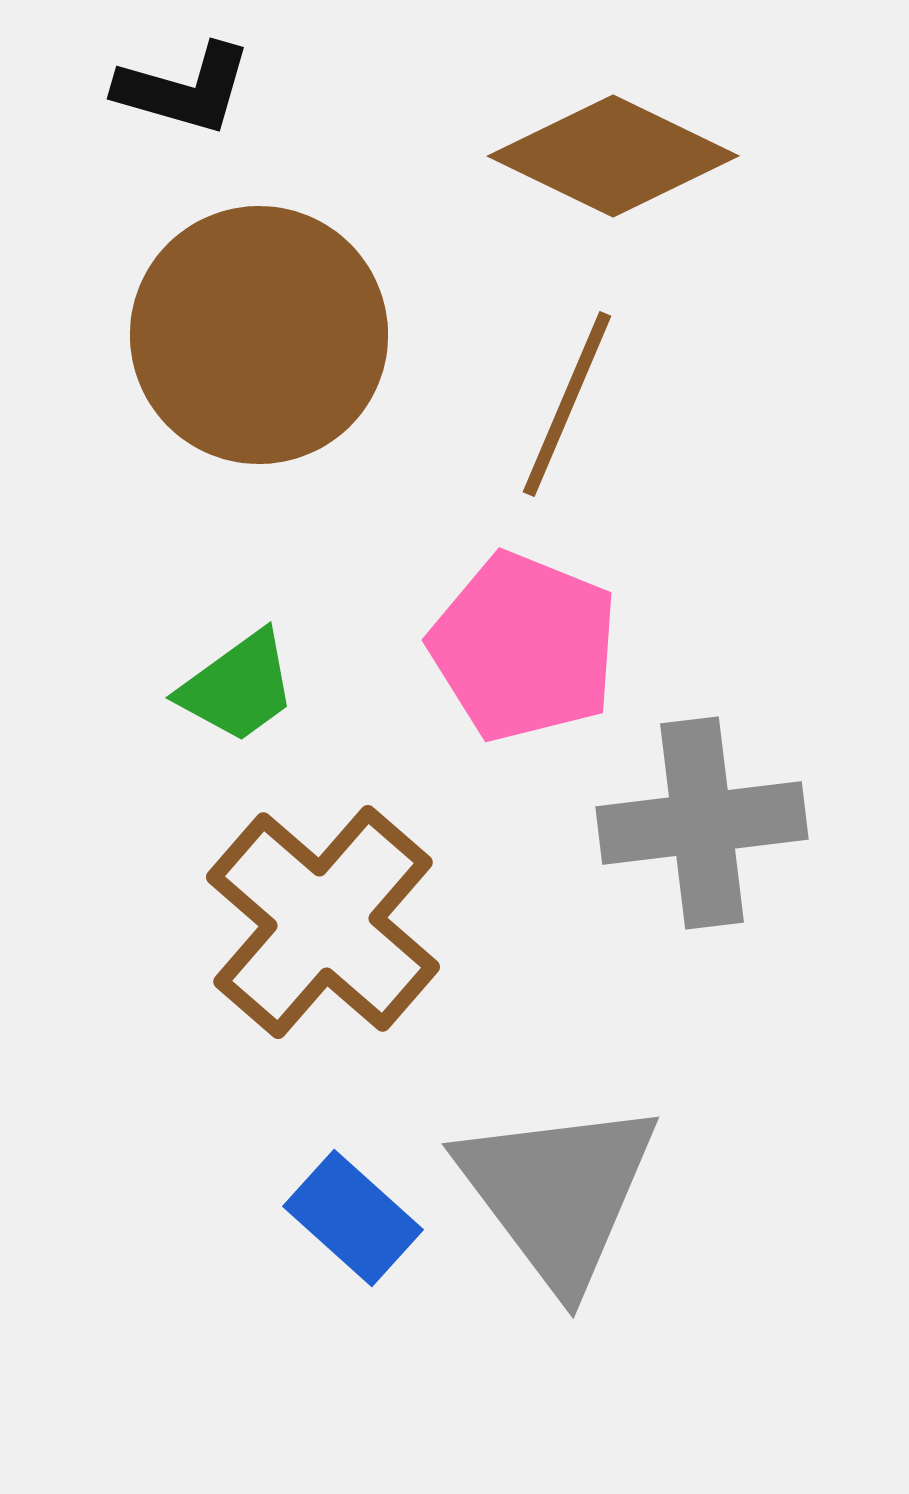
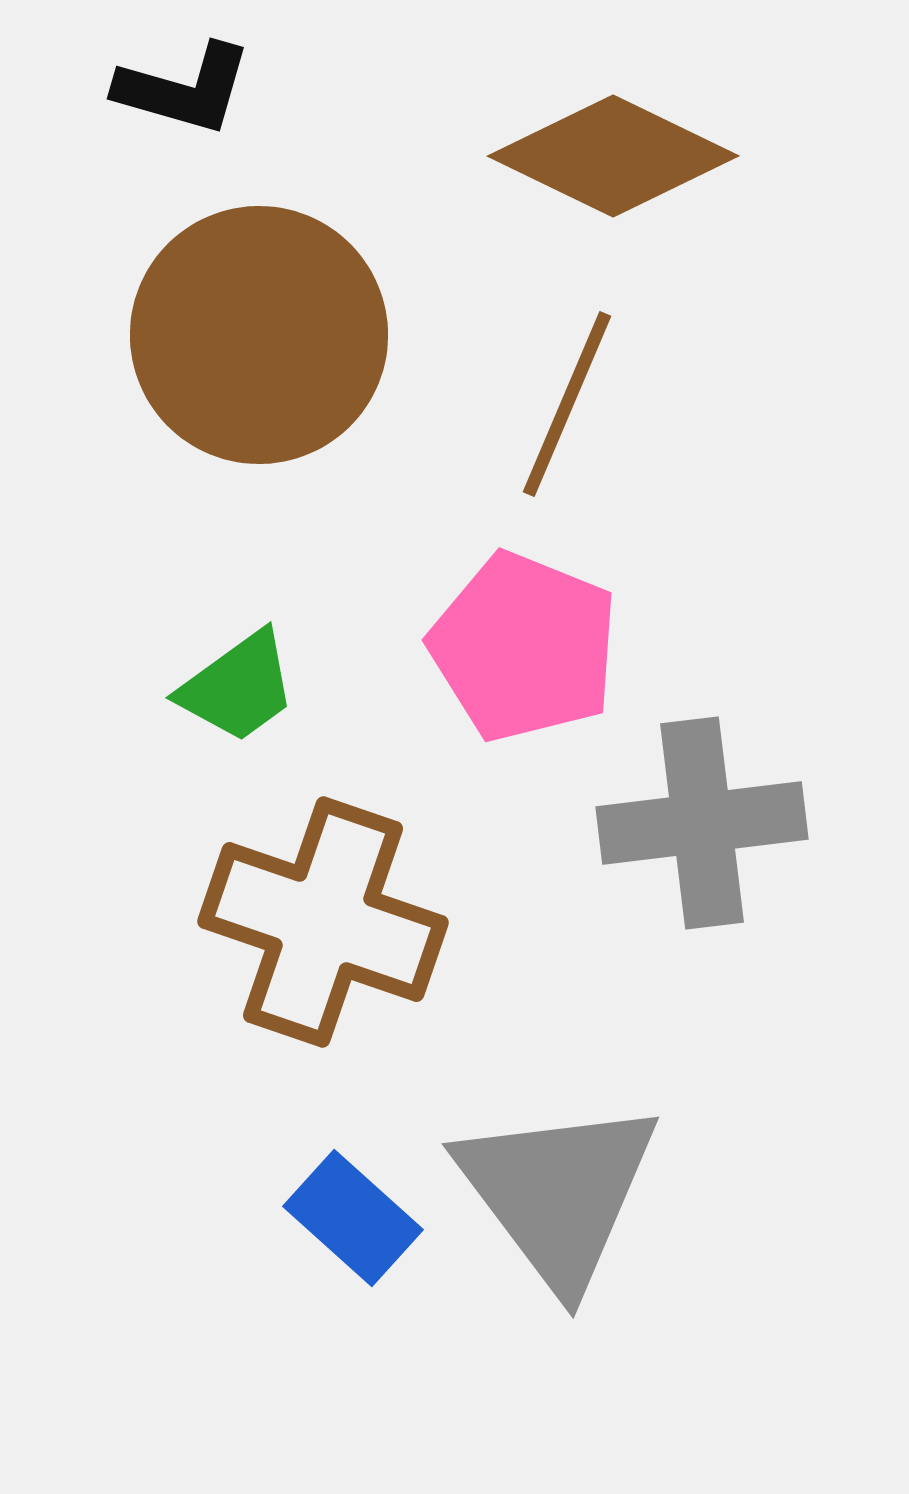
brown cross: rotated 22 degrees counterclockwise
